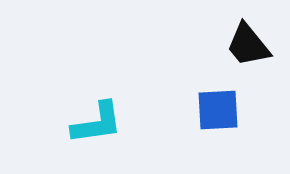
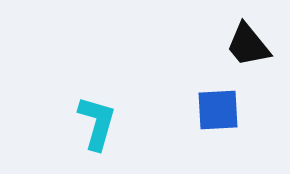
cyan L-shape: rotated 66 degrees counterclockwise
